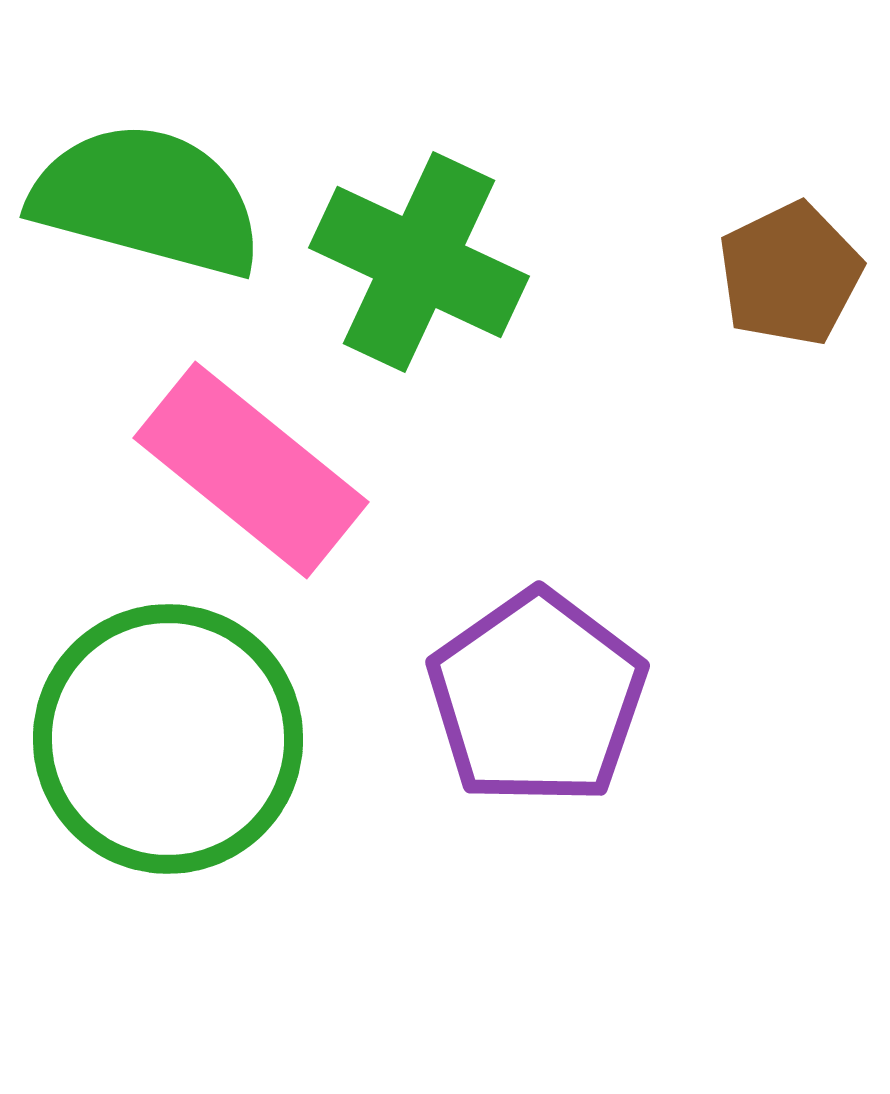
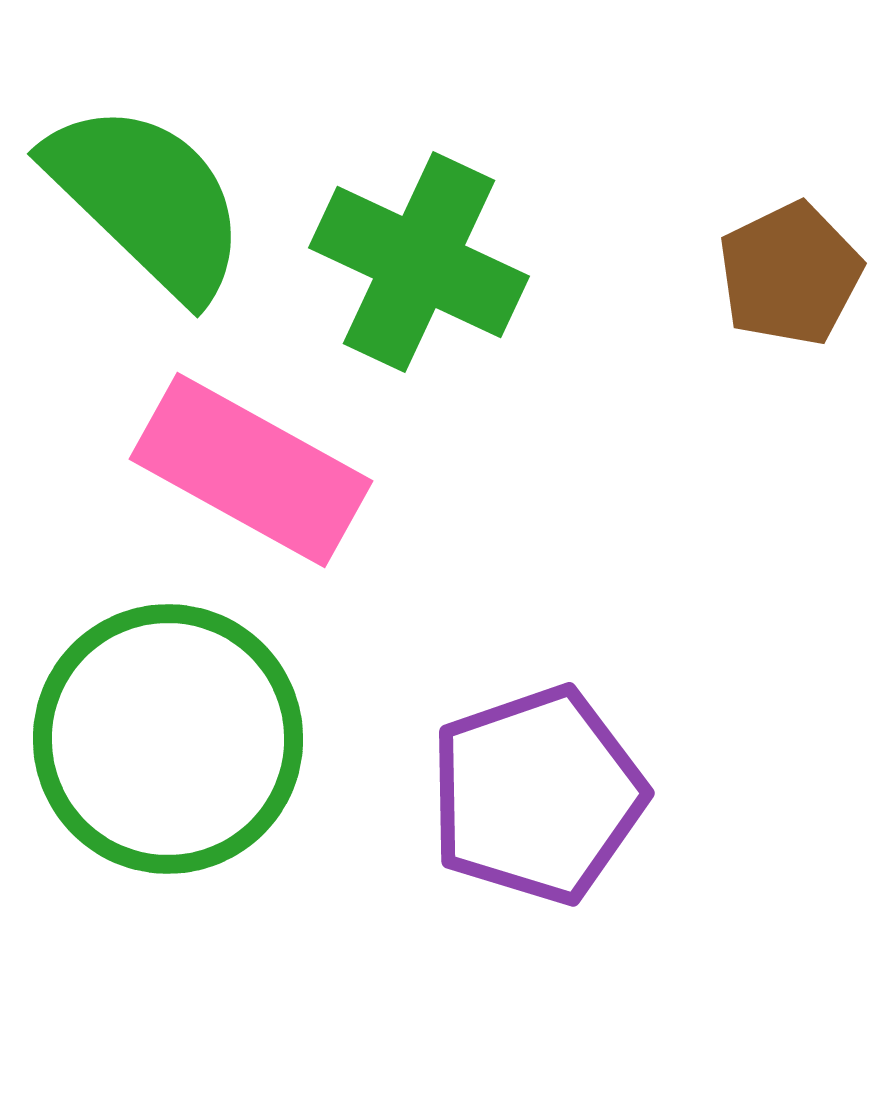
green semicircle: rotated 29 degrees clockwise
pink rectangle: rotated 10 degrees counterclockwise
purple pentagon: moved 97 px down; rotated 16 degrees clockwise
